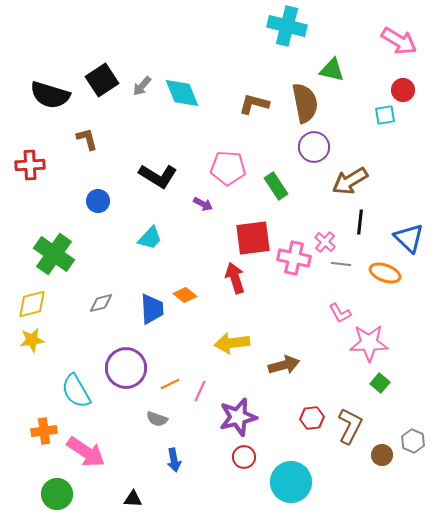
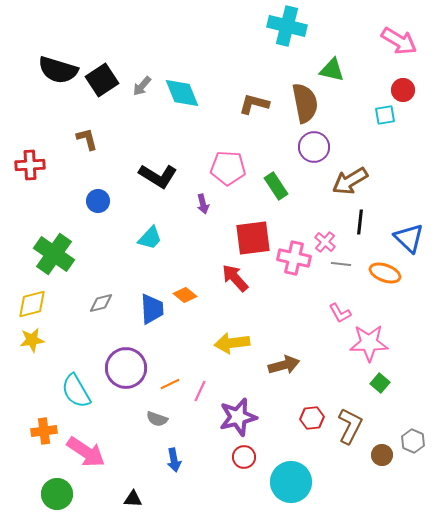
black semicircle at (50, 95): moved 8 px right, 25 px up
purple arrow at (203, 204): rotated 48 degrees clockwise
red arrow at (235, 278): rotated 24 degrees counterclockwise
